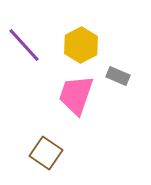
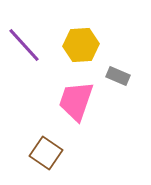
yellow hexagon: rotated 24 degrees clockwise
pink trapezoid: moved 6 px down
